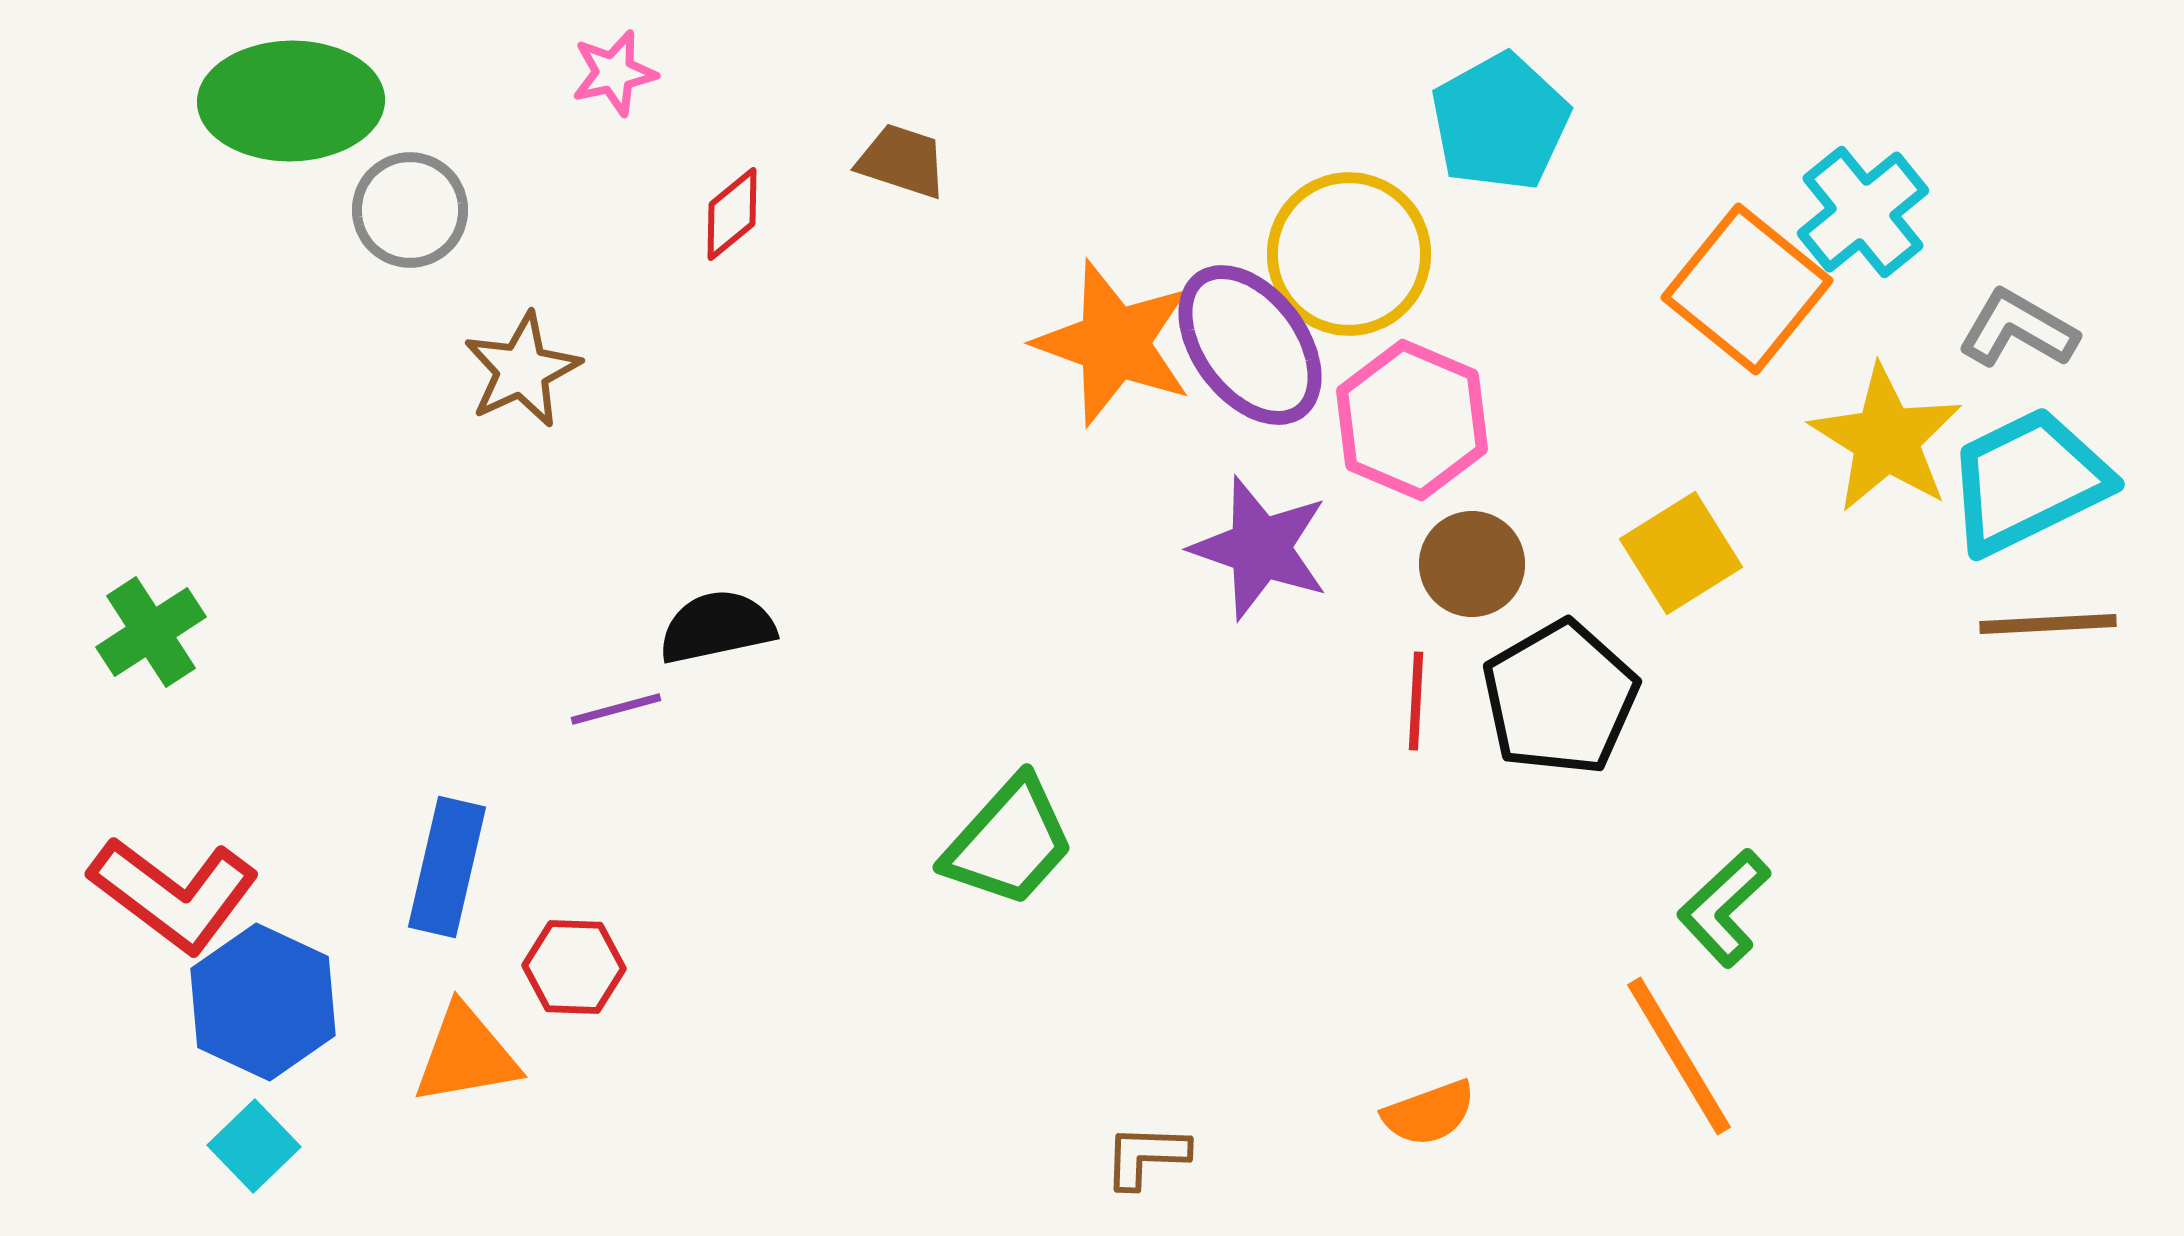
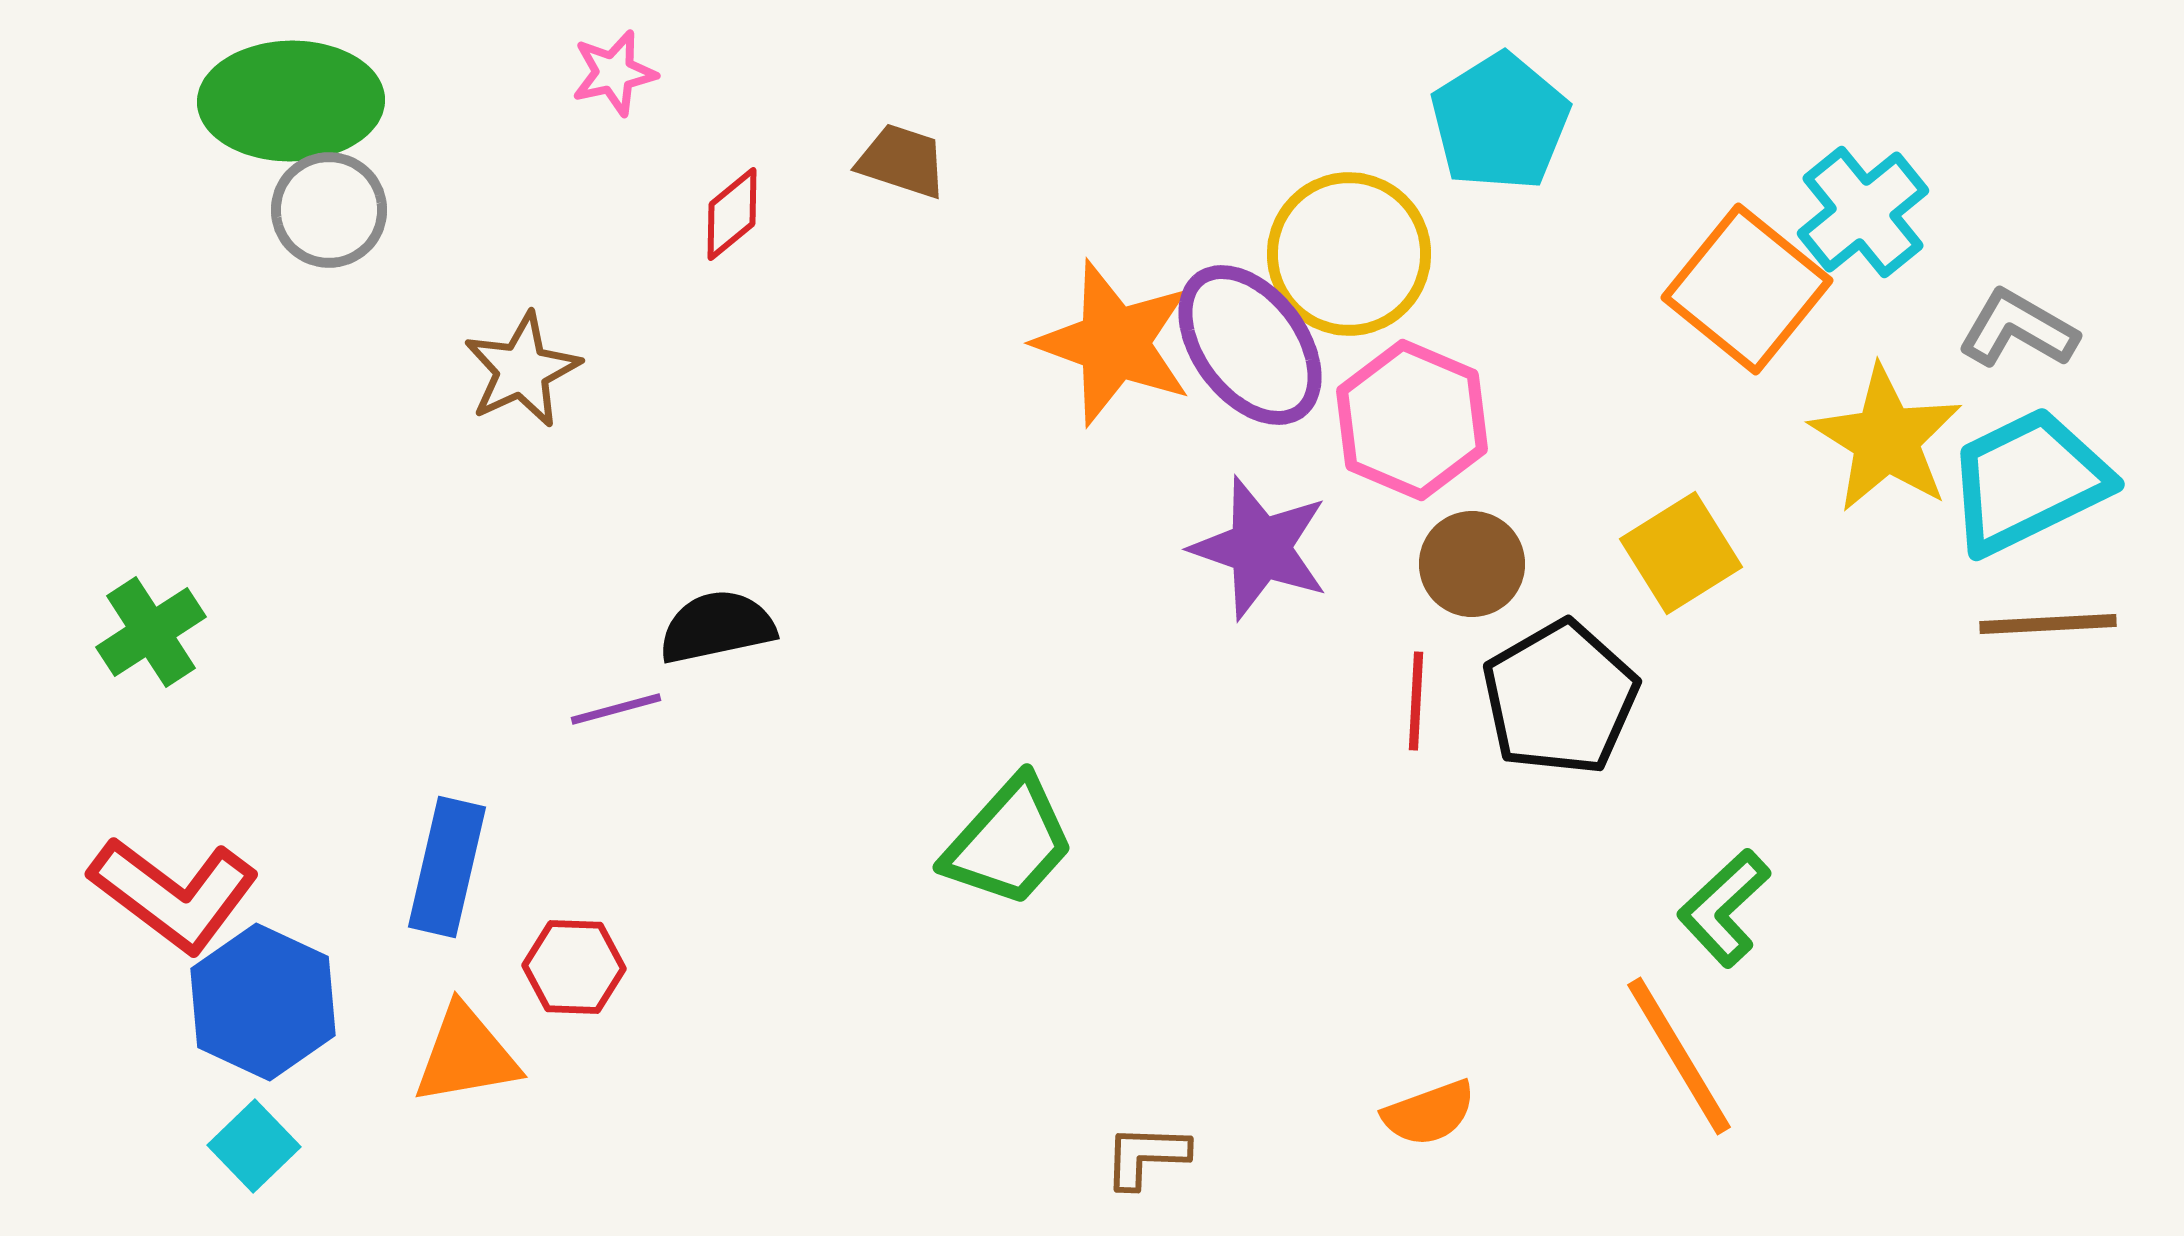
cyan pentagon: rotated 3 degrees counterclockwise
gray circle: moved 81 px left
